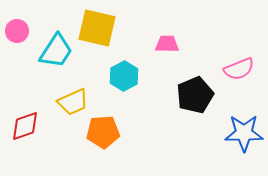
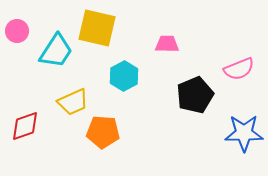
orange pentagon: rotated 8 degrees clockwise
